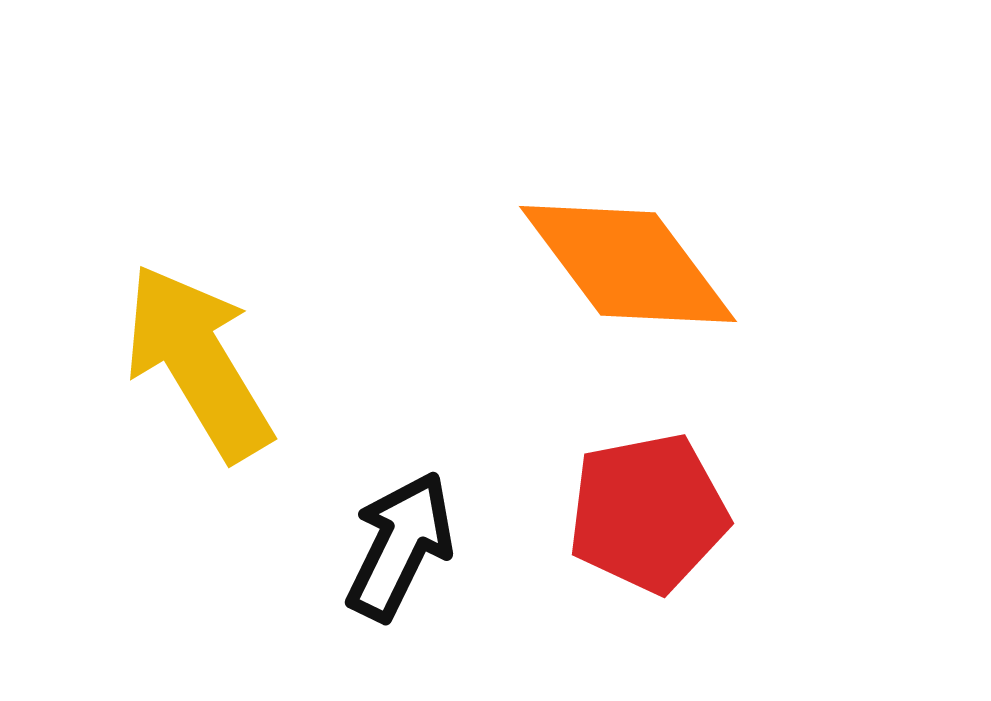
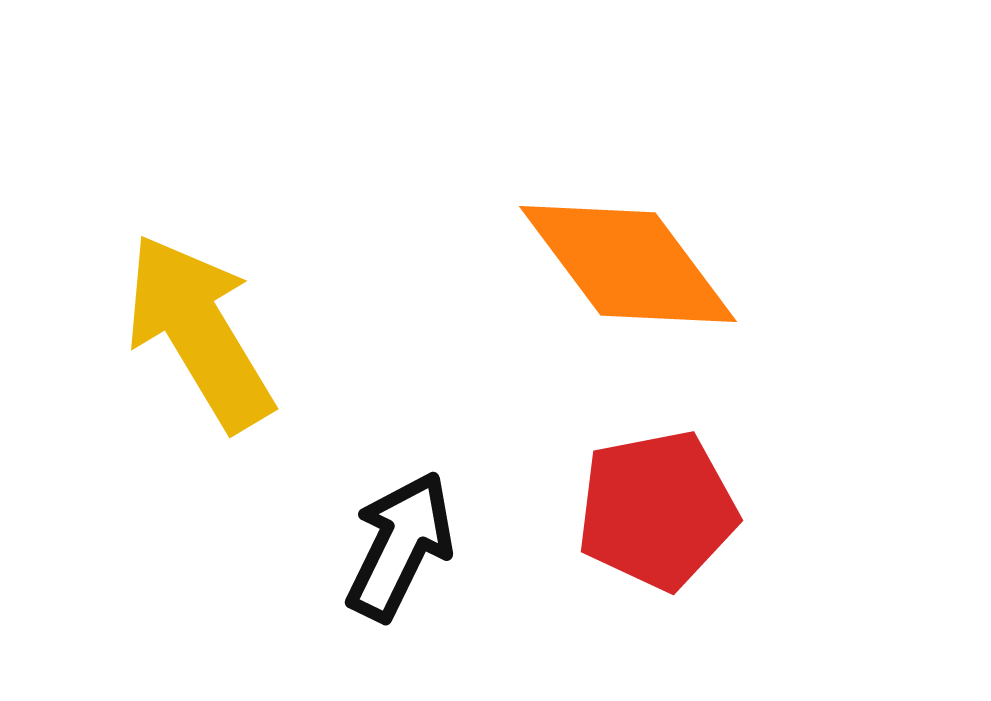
yellow arrow: moved 1 px right, 30 px up
red pentagon: moved 9 px right, 3 px up
